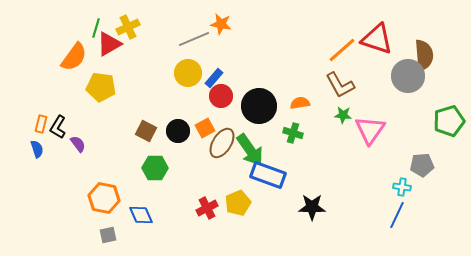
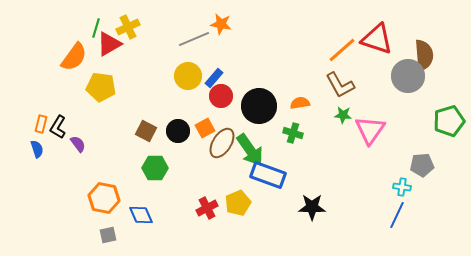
yellow circle at (188, 73): moved 3 px down
